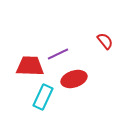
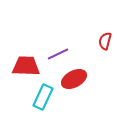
red semicircle: rotated 126 degrees counterclockwise
red trapezoid: moved 4 px left
red ellipse: rotated 10 degrees counterclockwise
